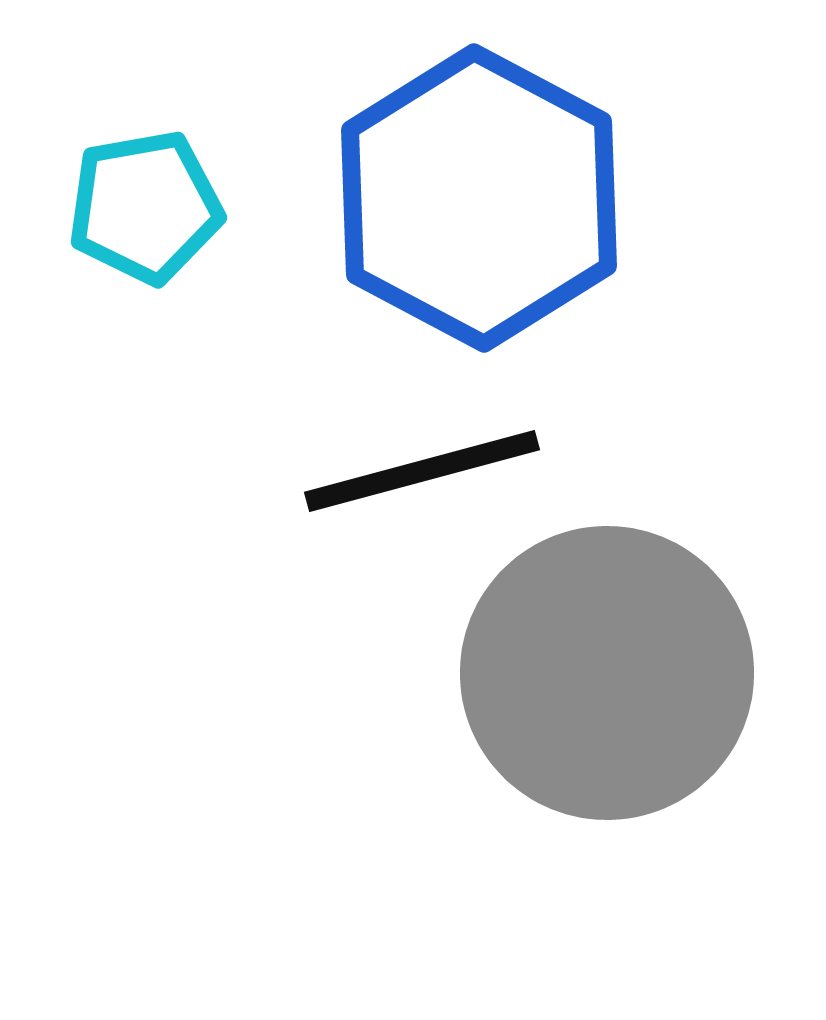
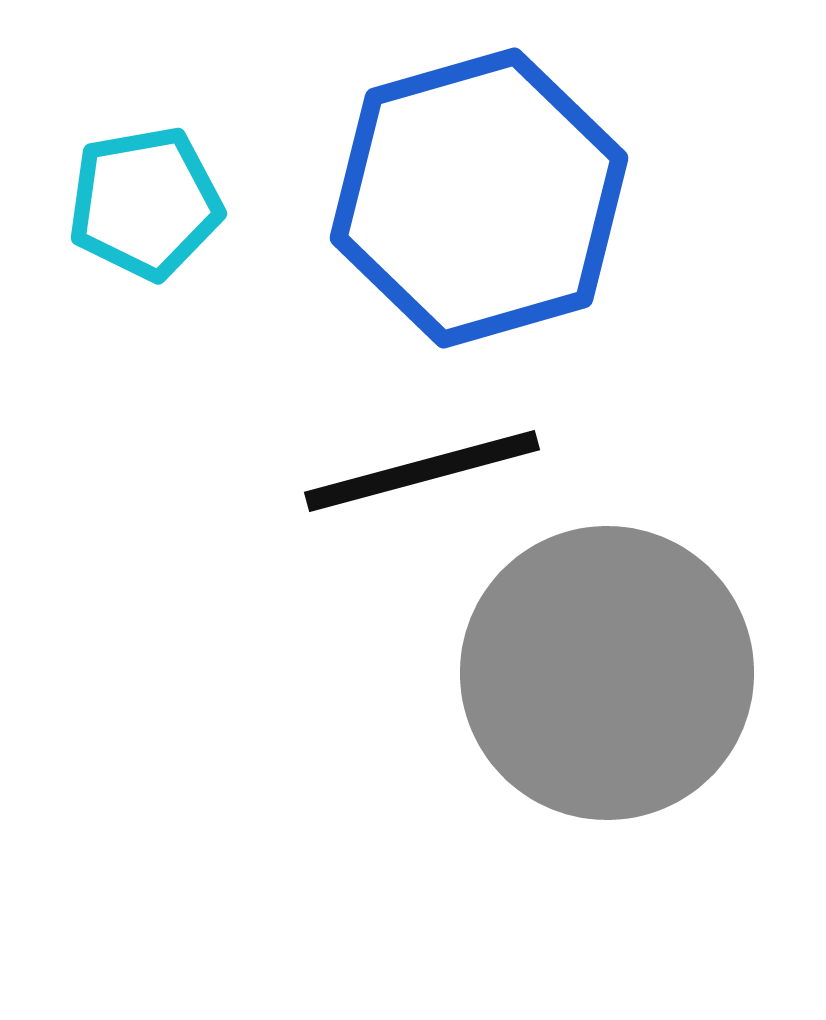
blue hexagon: rotated 16 degrees clockwise
cyan pentagon: moved 4 px up
